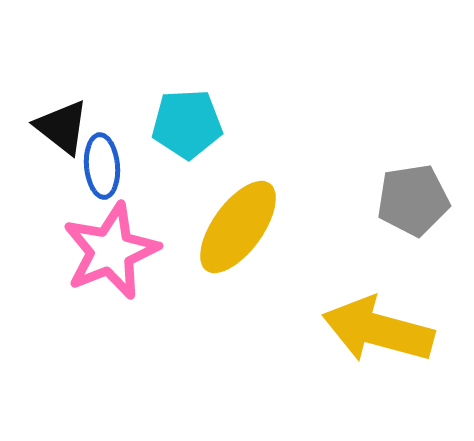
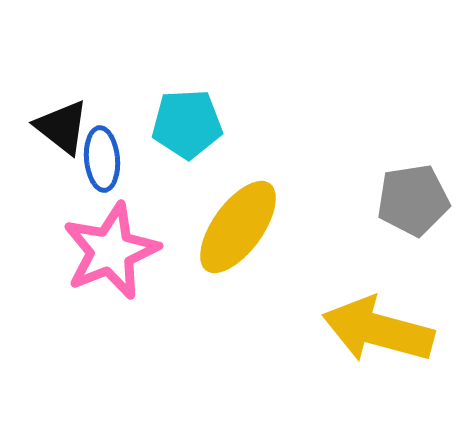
blue ellipse: moved 7 px up
